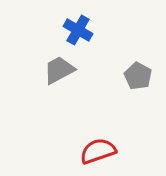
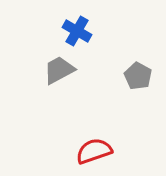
blue cross: moved 1 px left, 1 px down
red semicircle: moved 4 px left
